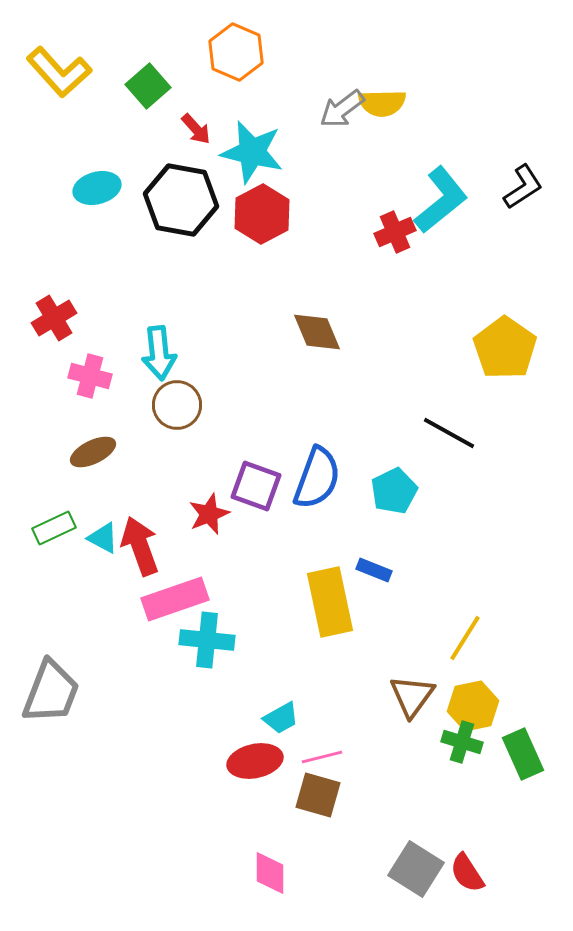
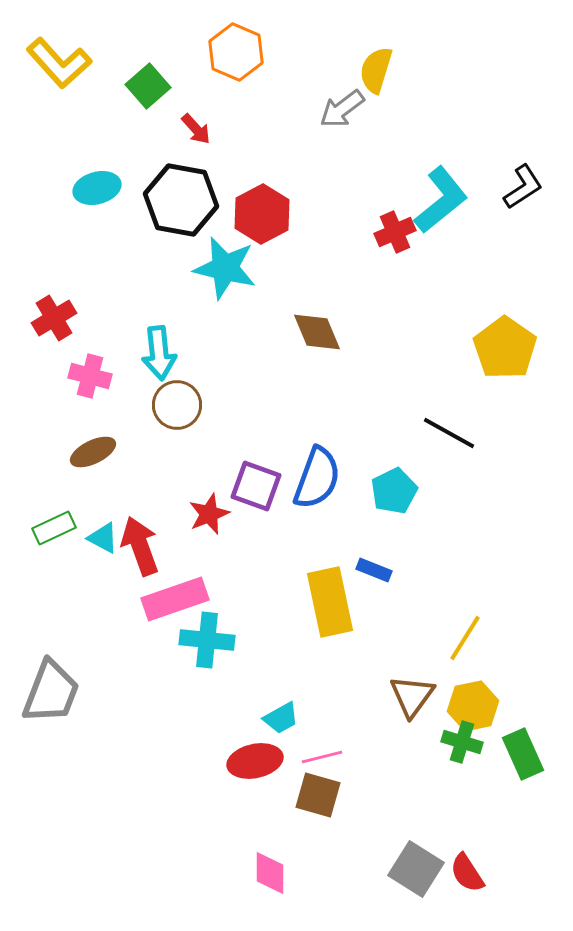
yellow L-shape at (59, 72): moved 9 px up
yellow semicircle at (382, 103): moved 6 px left, 33 px up; rotated 108 degrees clockwise
cyan star at (252, 152): moved 27 px left, 116 px down
